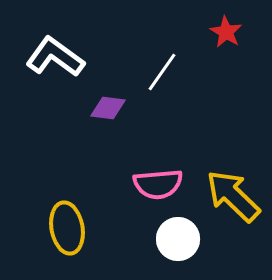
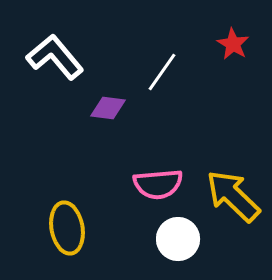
red star: moved 7 px right, 12 px down
white L-shape: rotated 14 degrees clockwise
